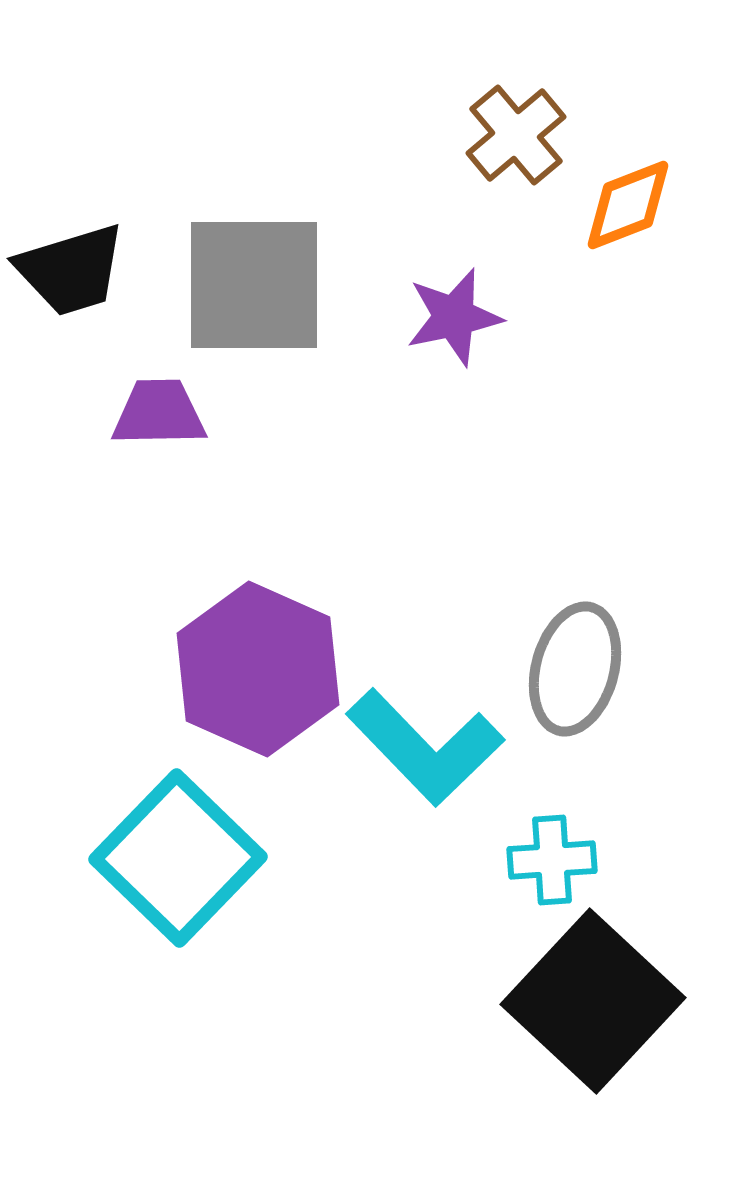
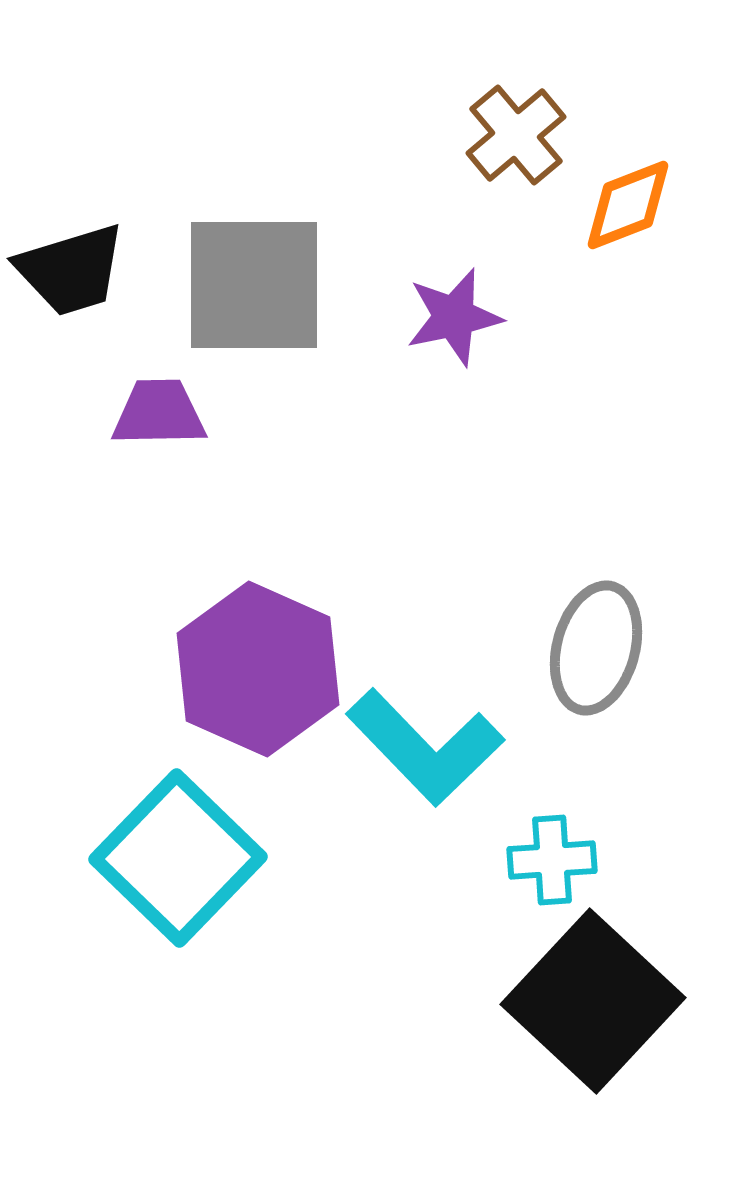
gray ellipse: moved 21 px right, 21 px up
